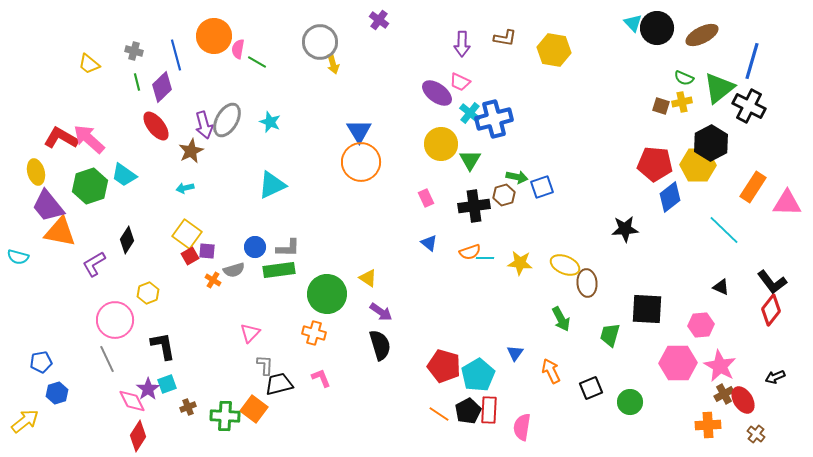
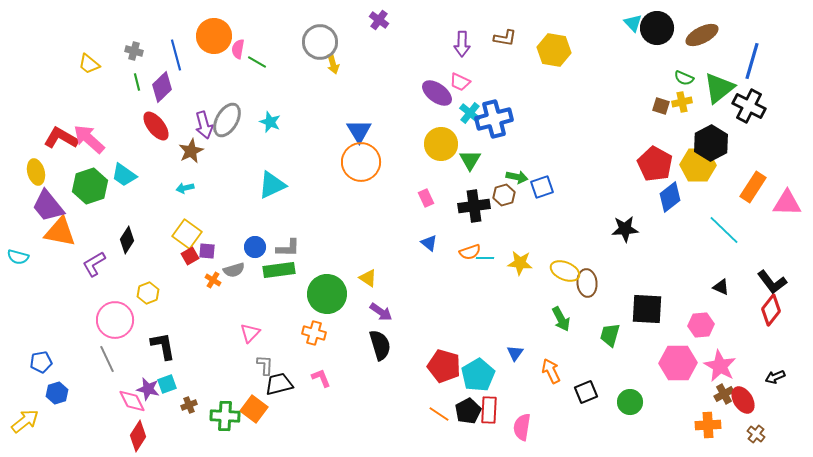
red pentagon at (655, 164): rotated 24 degrees clockwise
yellow ellipse at (565, 265): moved 6 px down
black square at (591, 388): moved 5 px left, 4 px down
purple star at (148, 389): rotated 25 degrees counterclockwise
brown cross at (188, 407): moved 1 px right, 2 px up
